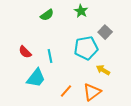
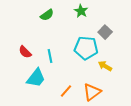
cyan pentagon: rotated 15 degrees clockwise
yellow arrow: moved 2 px right, 4 px up
